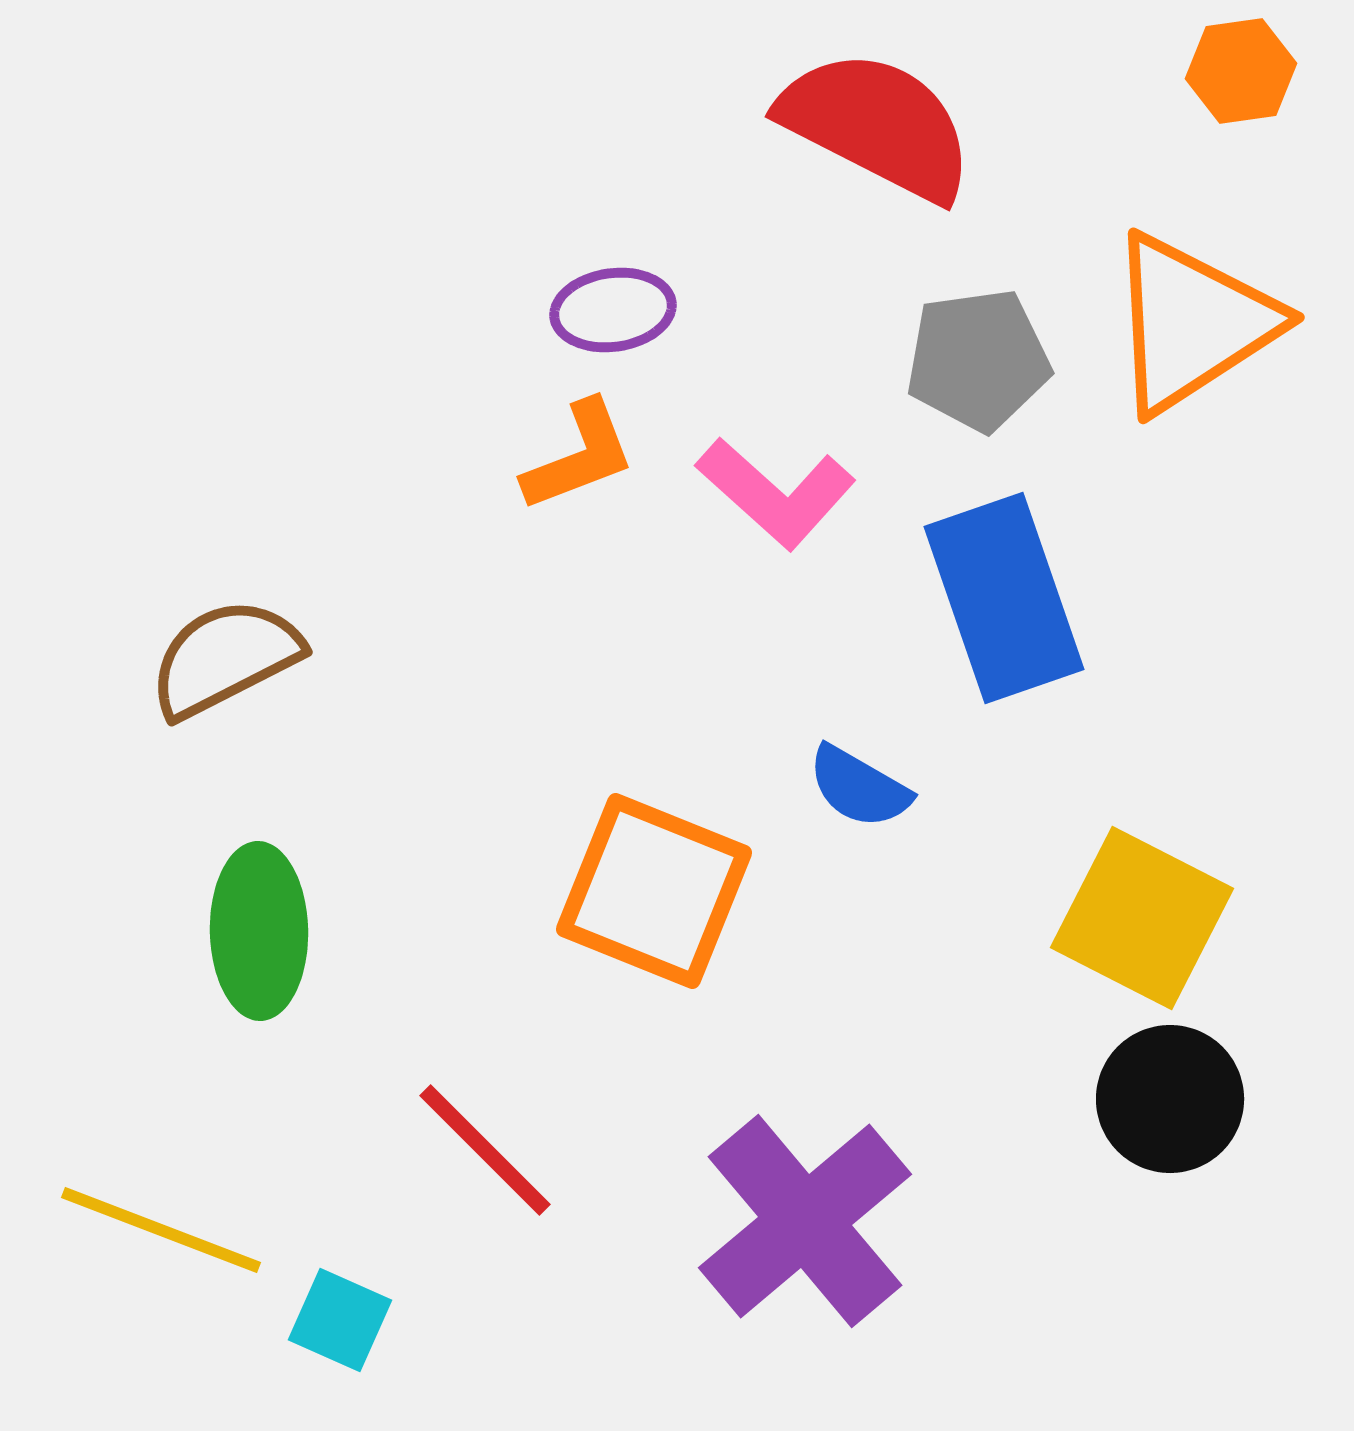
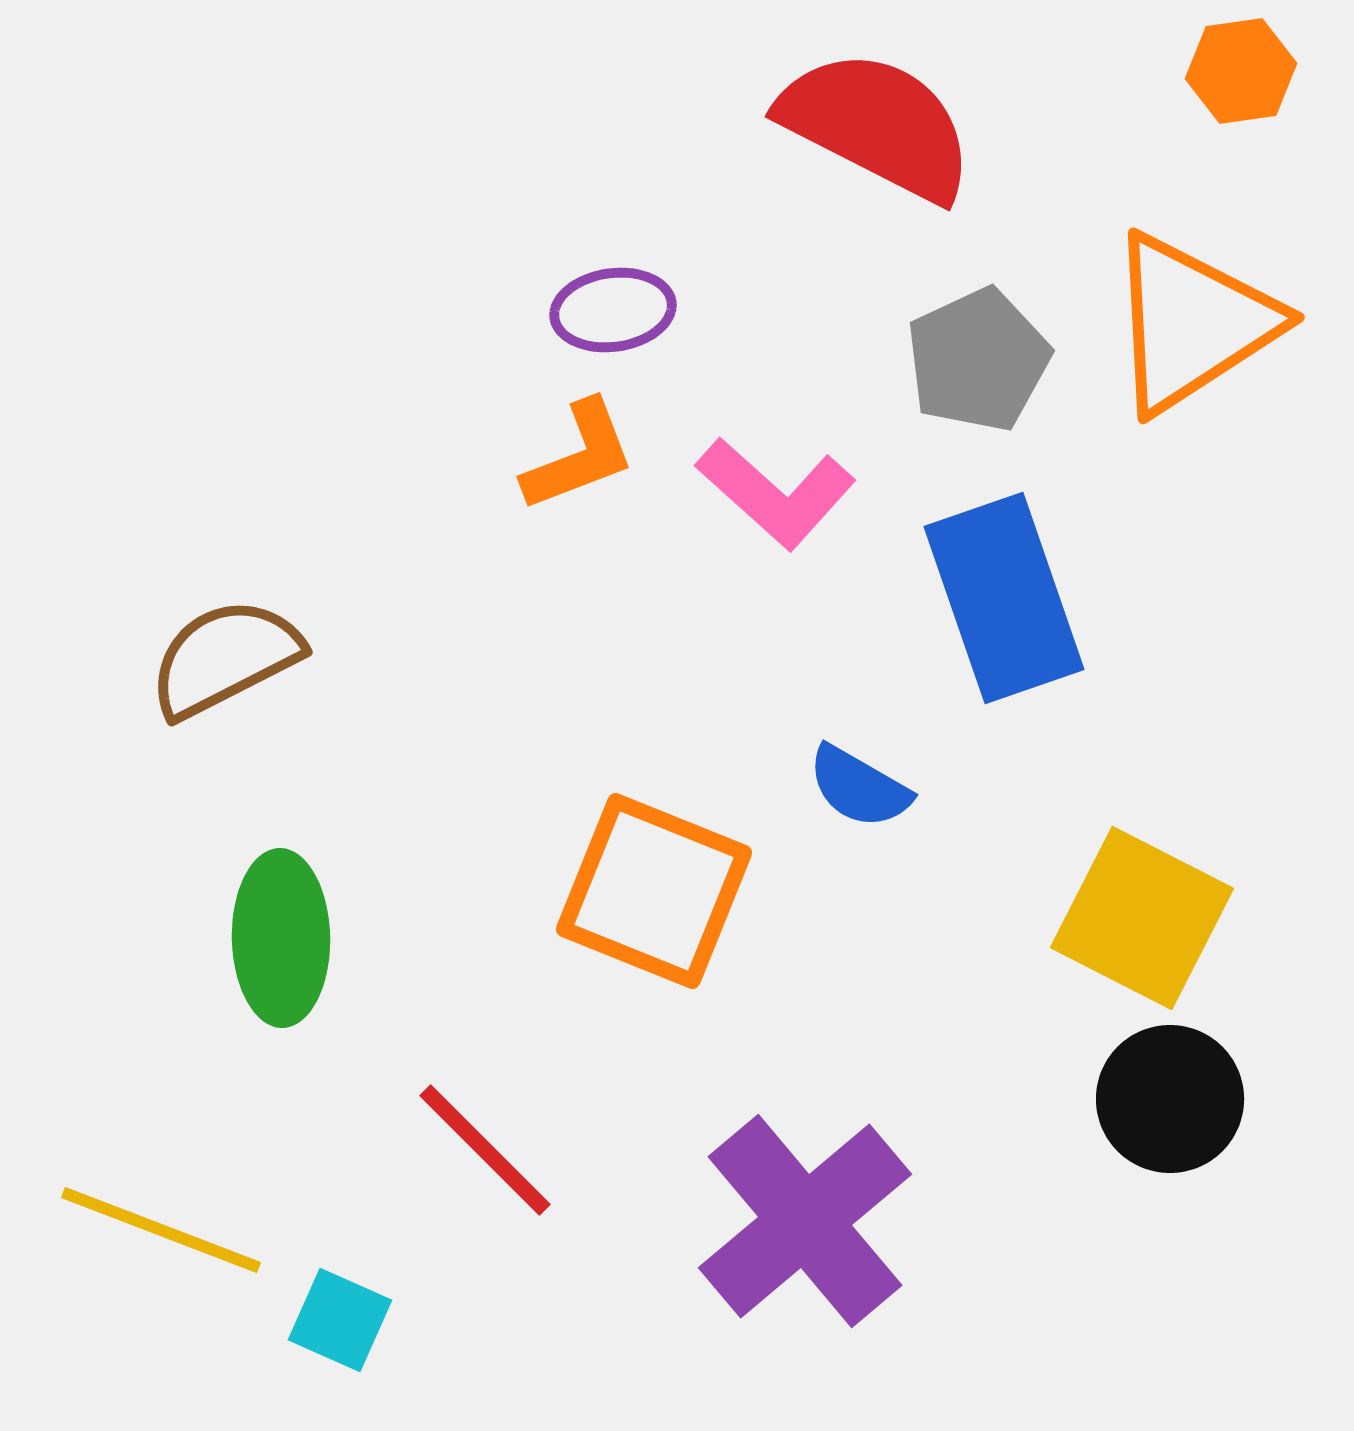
gray pentagon: rotated 17 degrees counterclockwise
green ellipse: moved 22 px right, 7 px down
